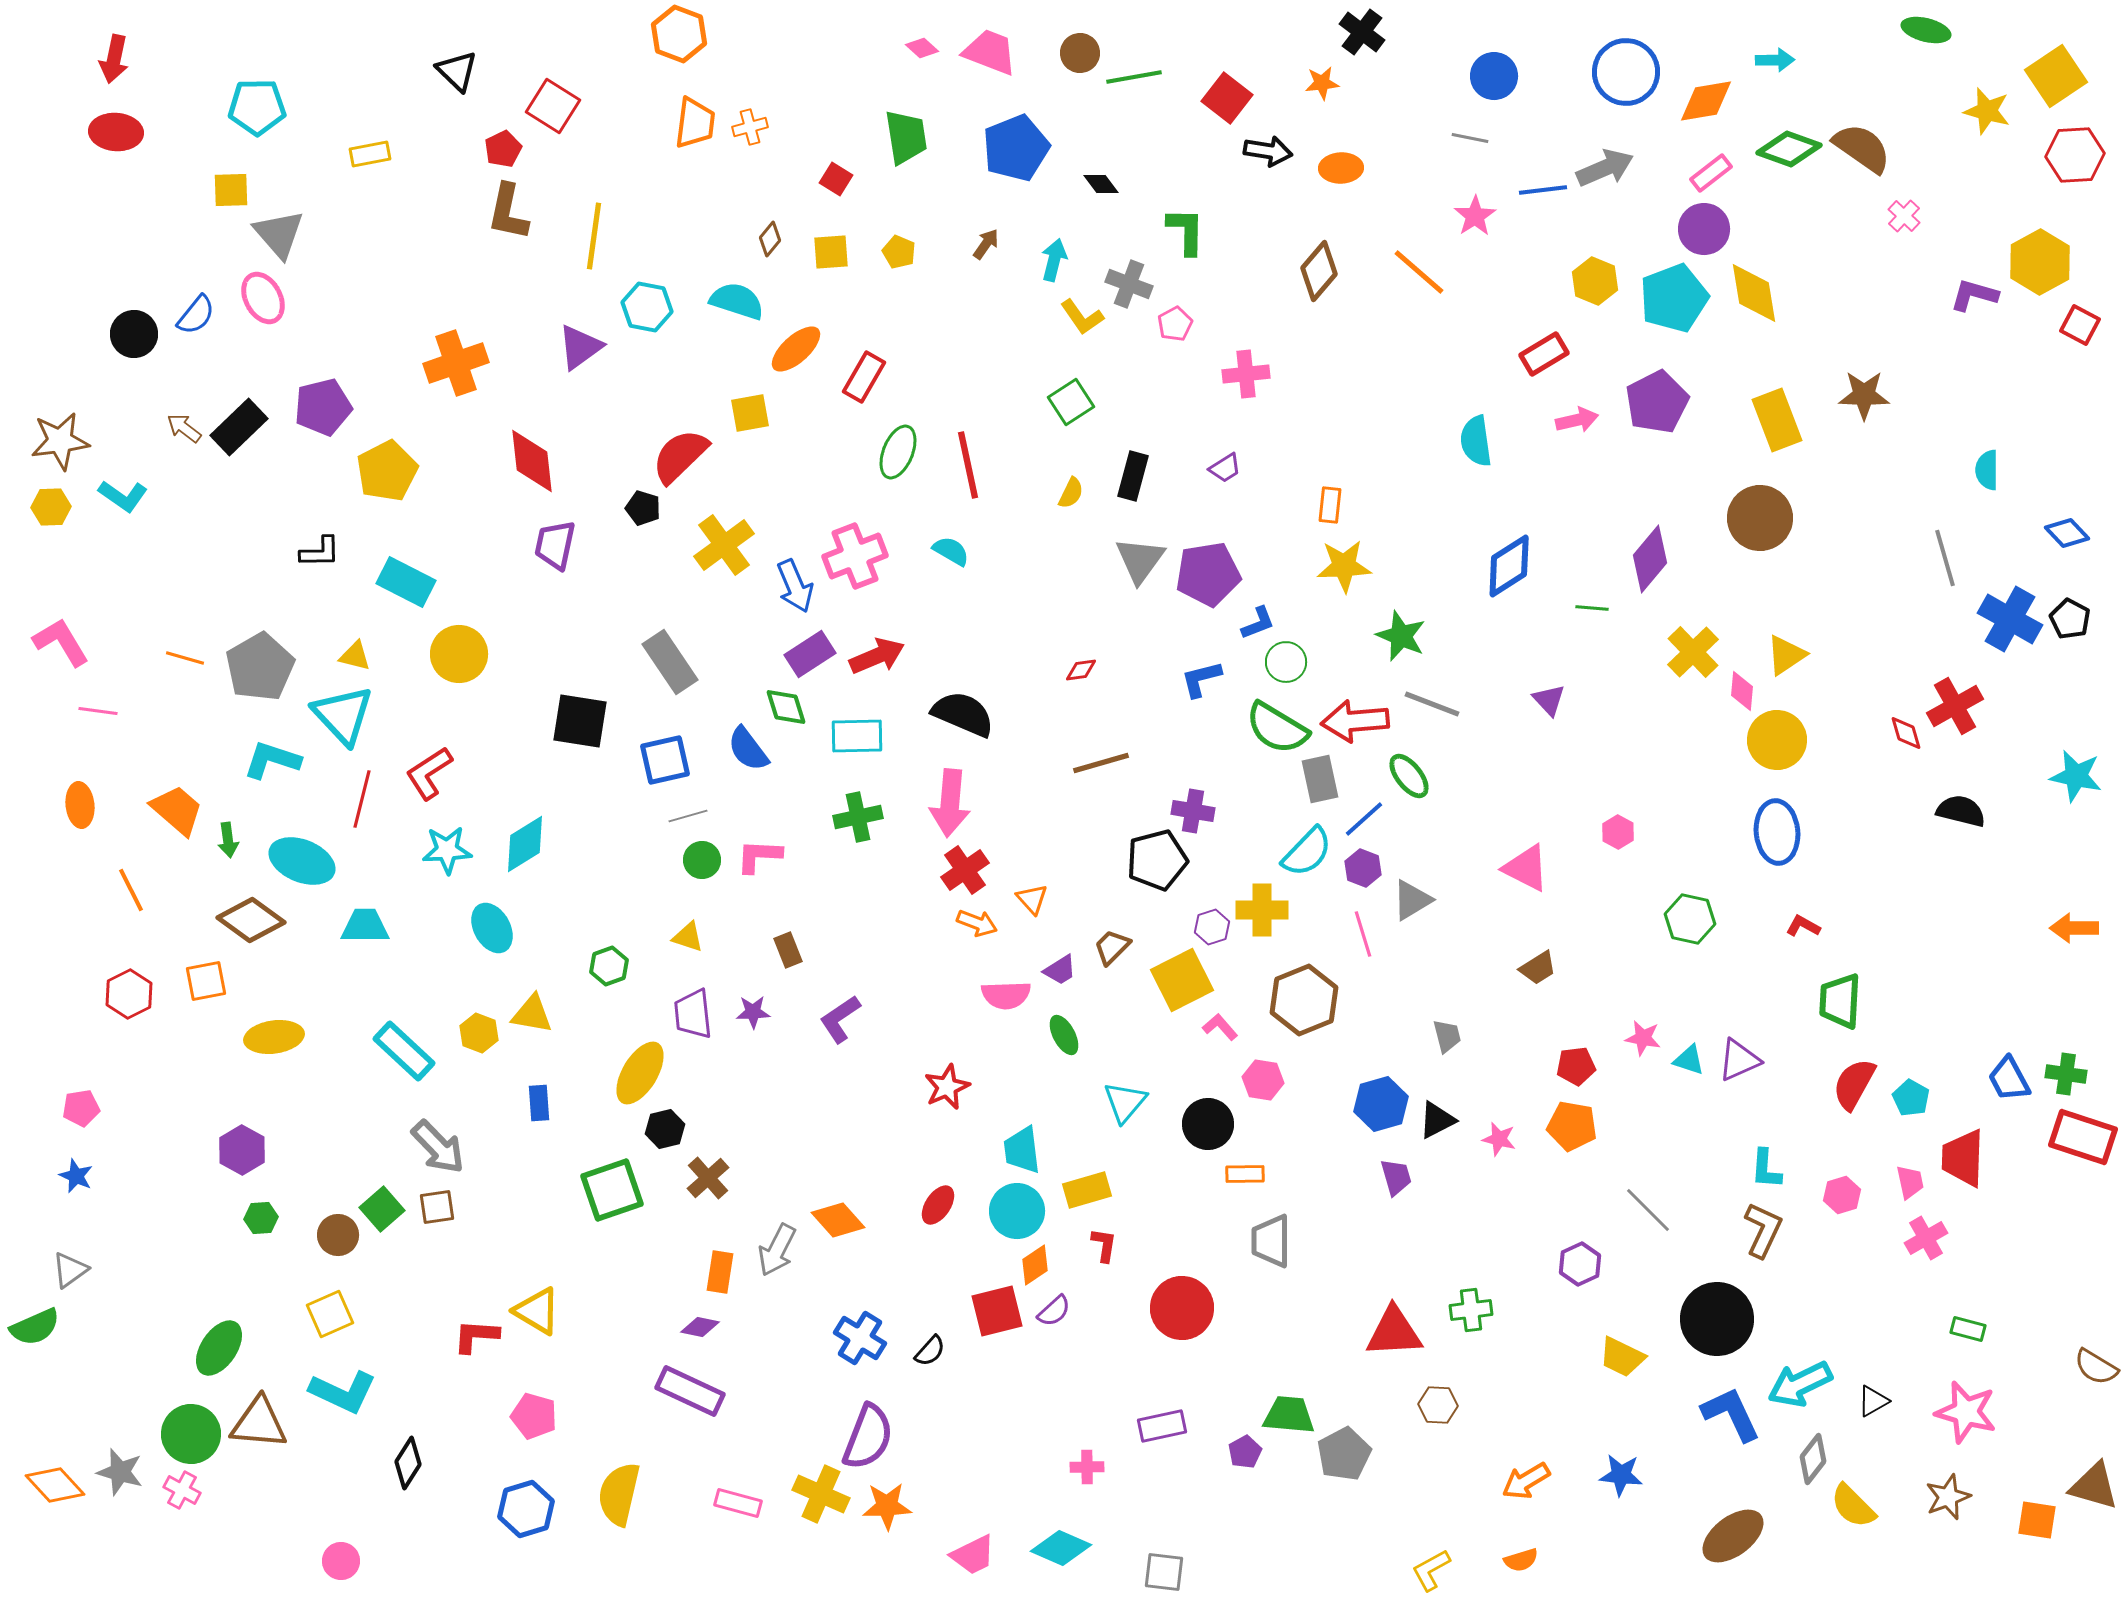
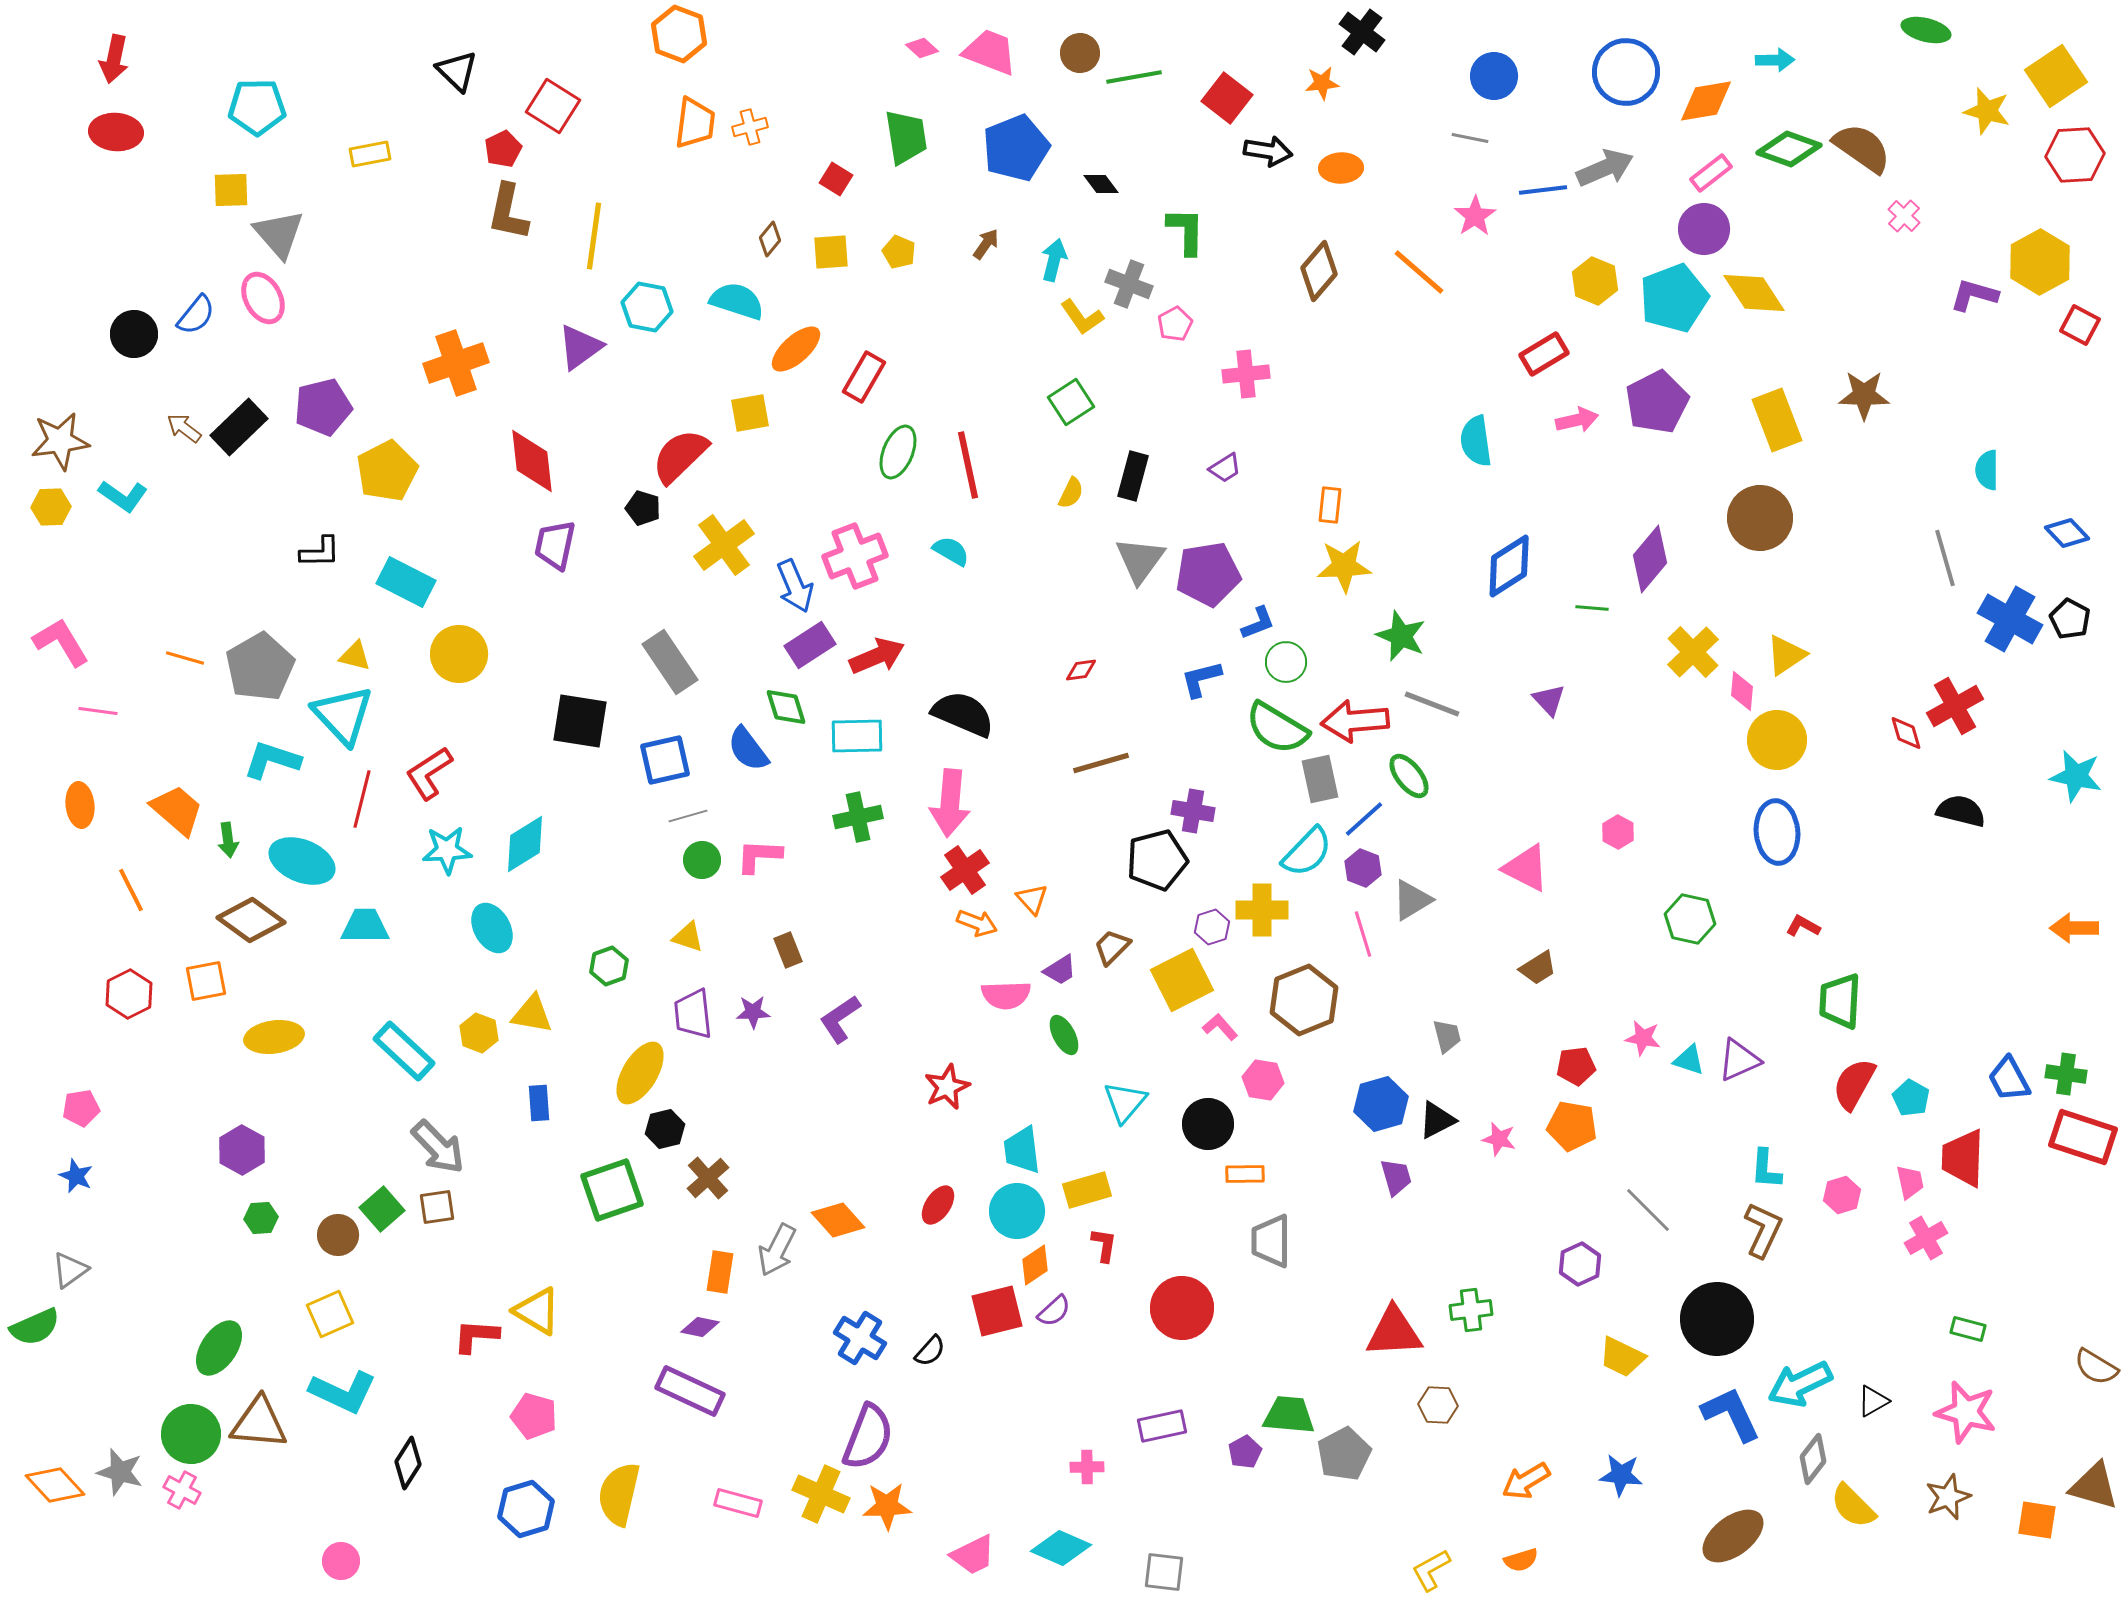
yellow diamond at (1754, 293): rotated 24 degrees counterclockwise
purple rectangle at (810, 654): moved 9 px up
